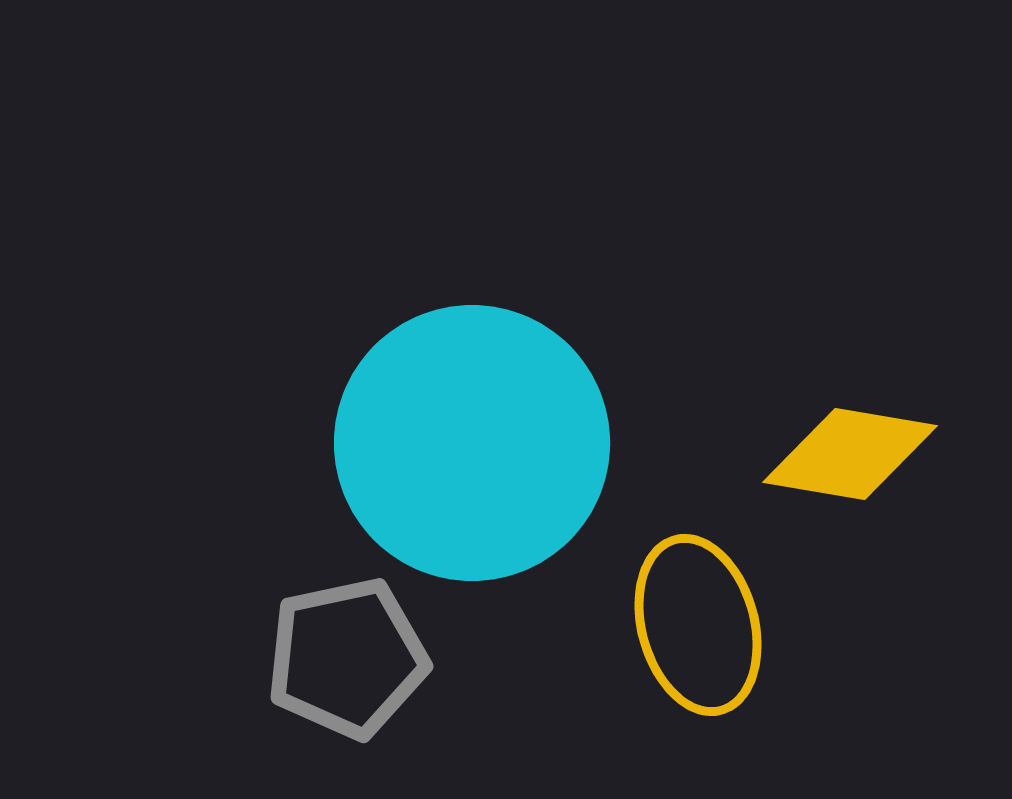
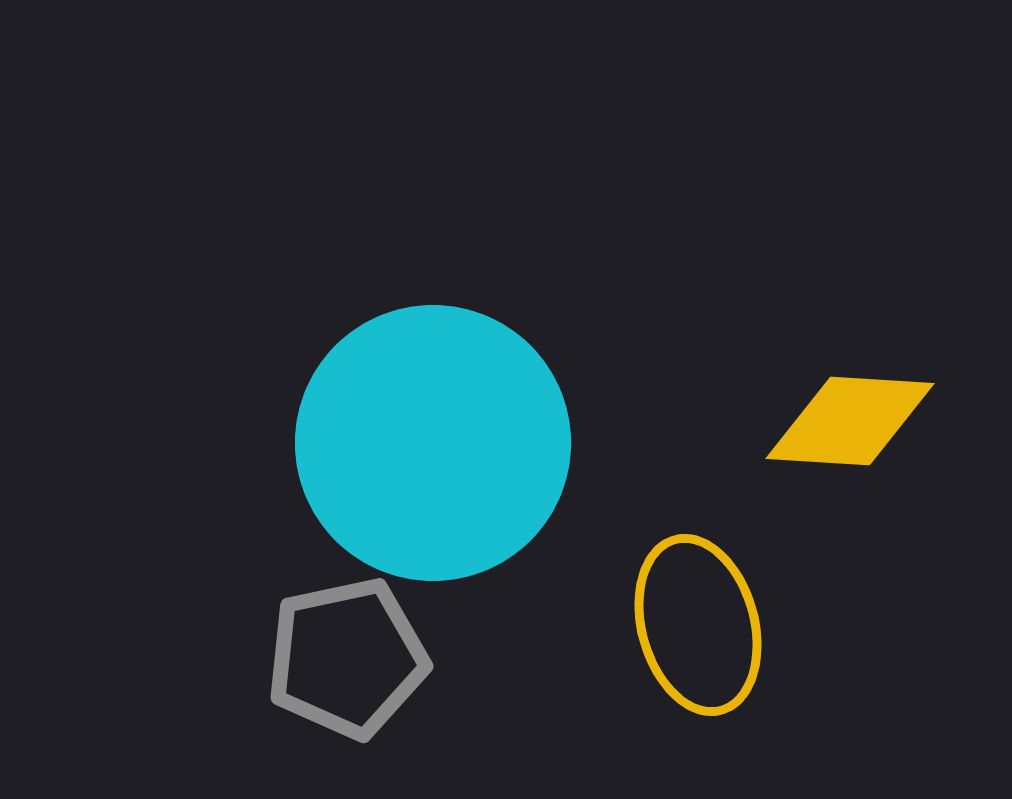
cyan circle: moved 39 px left
yellow diamond: moved 33 px up; rotated 6 degrees counterclockwise
